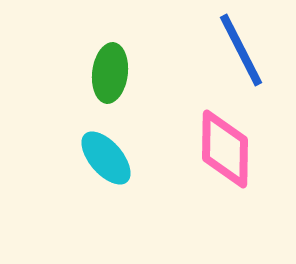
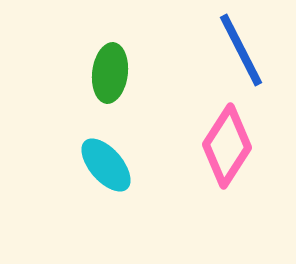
pink diamond: moved 2 px right, 3 px up; rotated 32 degrees clockwise
cyan ellipse: moved 7 px down
